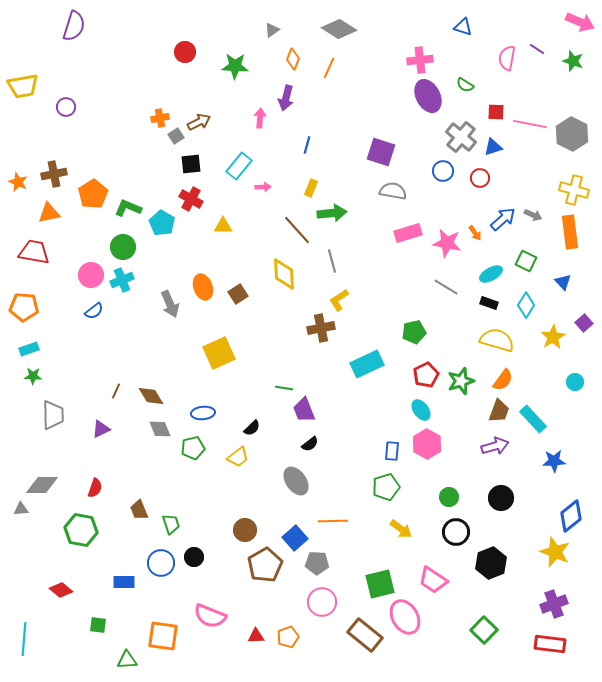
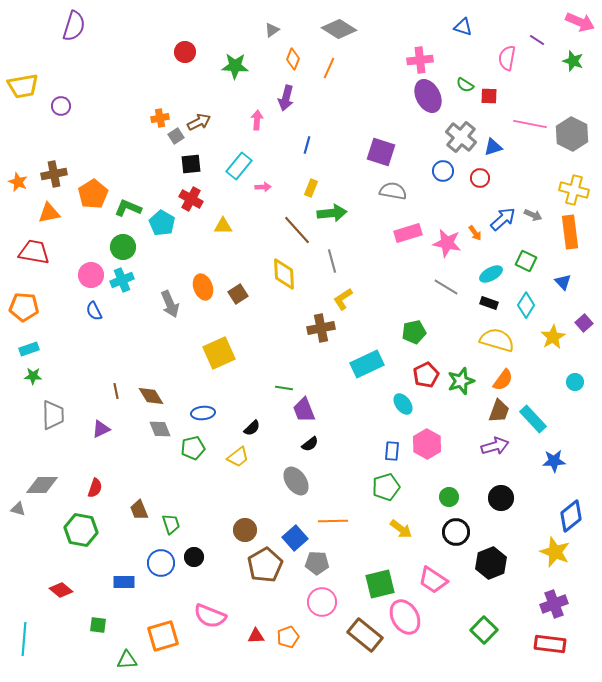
purple line at (537, 49): moved 9 px up
purple circle at (66, 107): moved 5 px left, 1 px up
red square at (496, 112): moved 7 px left, 16 px up
pink arrow at (260, 118): moved 3 px left, 2 px down
yellow L-shape at (339, 300): moved 4 px right, 1 px up
blue semicircle at (94, 311): rotated 102 degrees clockwise
brown line at (116, 391): rotated 35 degrees counterclockwise
cyan ellipse at (421, 410): moved 18 px left, 6 px up
gray triangle at (21, 509): moved 3 px left; rotated 21 degrees clockwise
orange square at (163, 636): rotated 24 degrees counterclockwise
